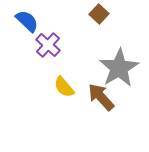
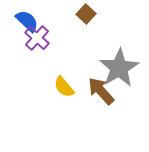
brown square: moved 13 px left
purple cross: moved 11 px left, 7 px up
brown arrow: moved 6 px up
